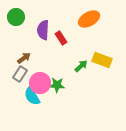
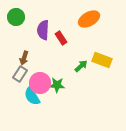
brown arrow: rotated 144 degrees clockwise
